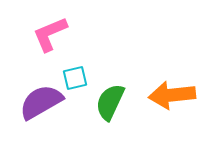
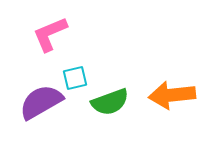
green semicircle: rotated 135 degrees counterclockwise
